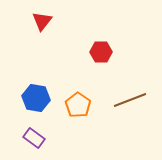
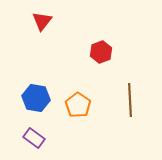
red hexagon: rotated 20 degrees counterclockwise
brown line: rotated 72 degrees counterclockwise
